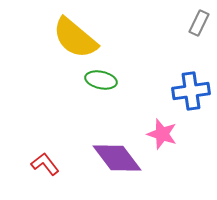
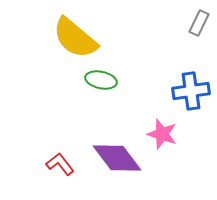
red L-shape: moved 15 px right
